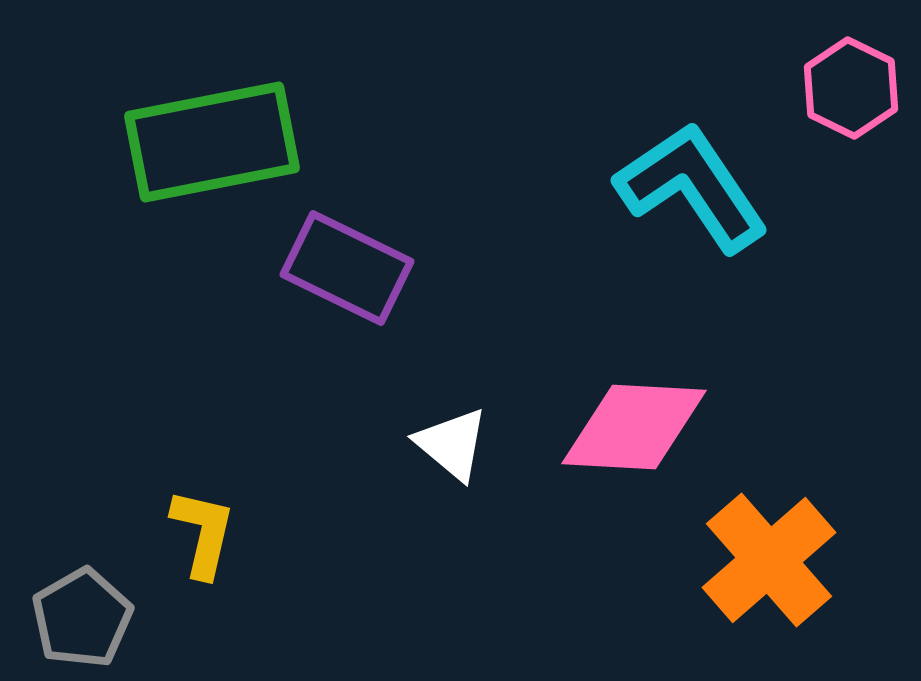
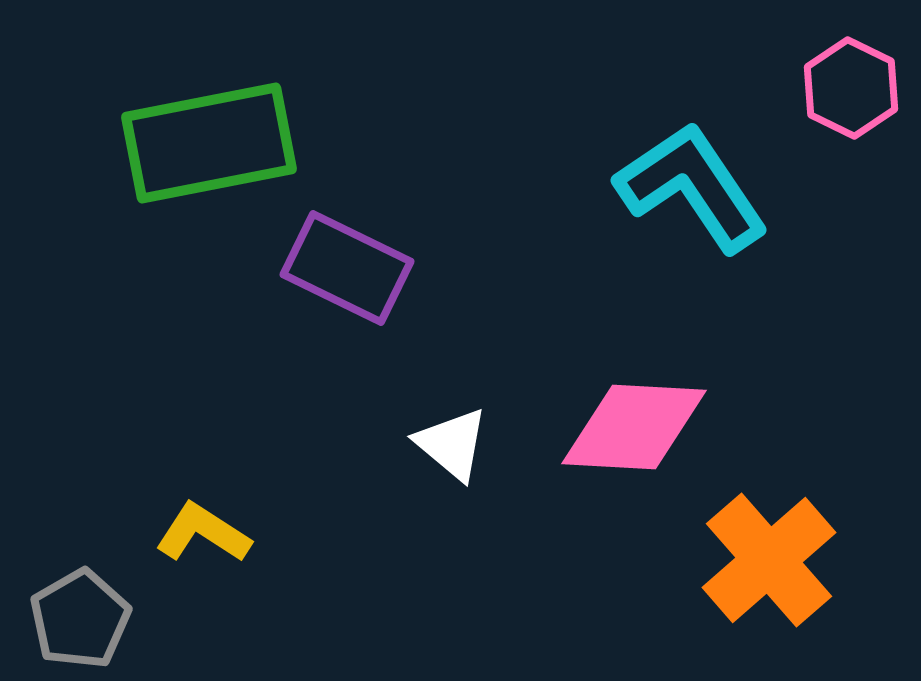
green rectangle: moved 3 px left, 1 px down
yellow L-shape: rotated 70 degrees counterclockwise
gray pentagon: moved 2 px left, 1 px down
